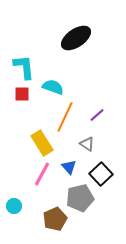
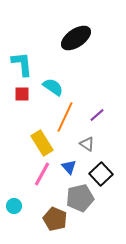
cyan L-shape: moved 2 px left, 3 px up
cyan semicircle: rotated 15 degrees clockwise
brown pentagon: rotated 25 degrees counterclockwise
